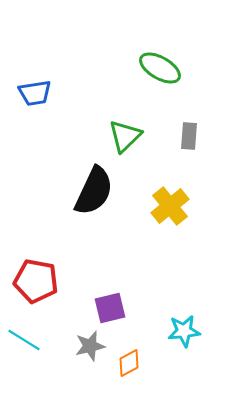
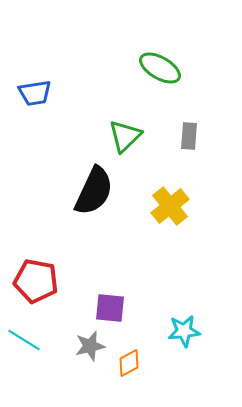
purple square: rotated 20 degrees clockwise
